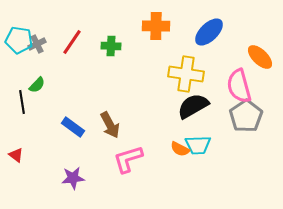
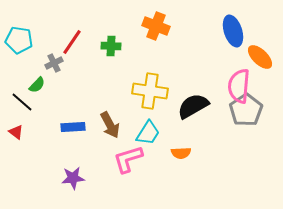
orange cross: rotated 20 degrees clockwise
blue ellipse: moved 24 px right, 1 px up; rotated 64 degrees counterclockwise
gray cross: moved 17 px right, 19 px down
yellow cross: moved 36 px left, 17 px down
pink semicircle: rotated 20 degrees clockwise
black line: rotated 40 degrees counterclockwise
gray pentagon: moved 6 px up
blue rectangle: rotated 40 degrees counterclockwise
cyan trapezoid: moved 50 px left, 12 px up; rotated 56 degrees counterclockwise
orange semicircle: moved 1 px right, 4 px down; rotated 30 degrees counterclockwise
red triangle: moved 23 px up
